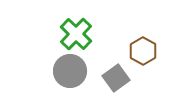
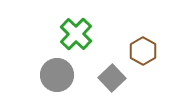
gray circle: moved 13 px left, 4 px down
gray square: moved 4 px left; rotated 8 degrees counterclockwise
